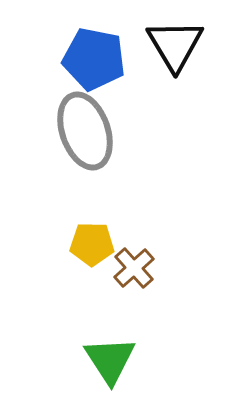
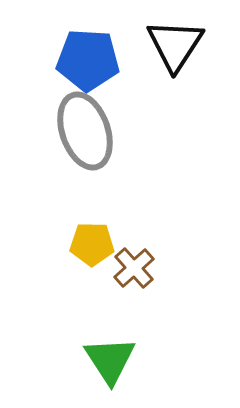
black triangle: rotated 4 degrees clockwise
blue pentagon: moved 6 px left, 1 px down; rotated 8 degrees counterclockwise
